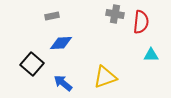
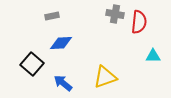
red semicircle: moved 2 px left
cyan triangle: moved 2 px right, 1 px down
